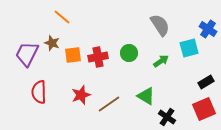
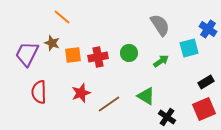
red star: moved 2 px up
